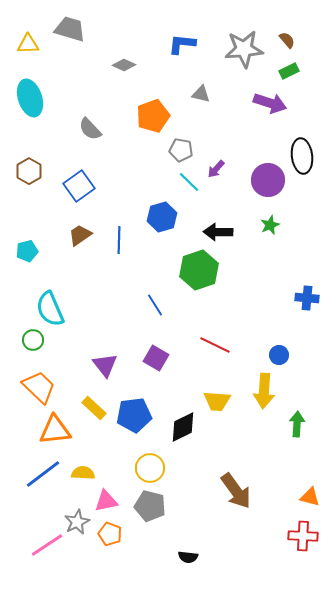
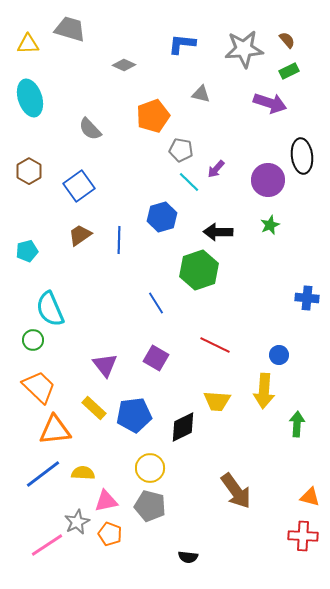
blue line at (155, 305): moved 1 px right, 2 px up
